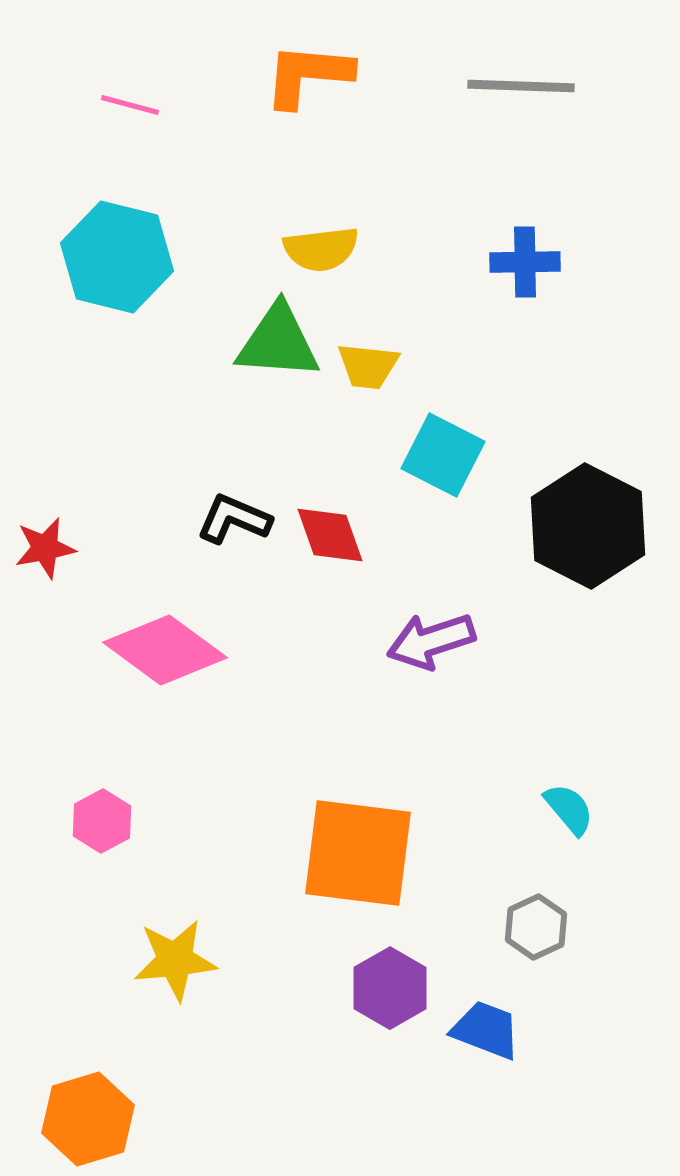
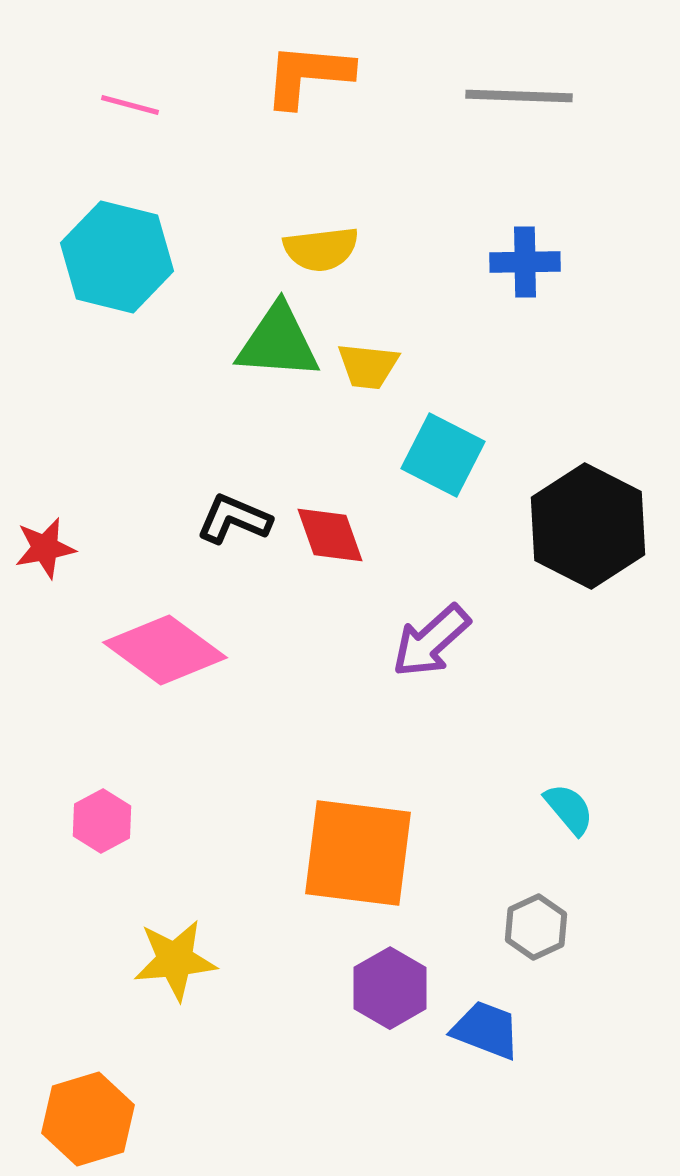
gray line: moved 2 px left, 10 px down
purple arrow: rotated 24 degrees counterclockwise
